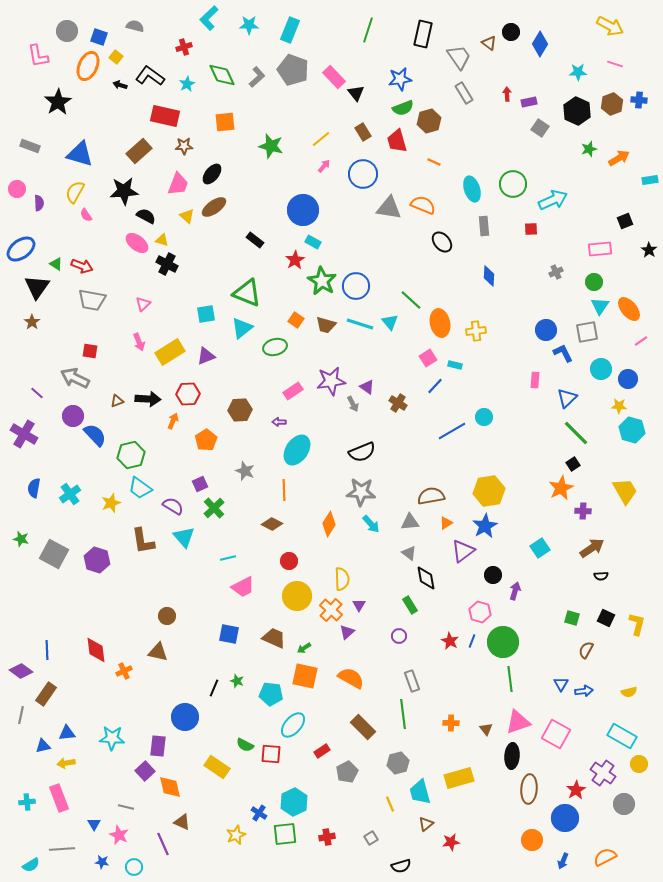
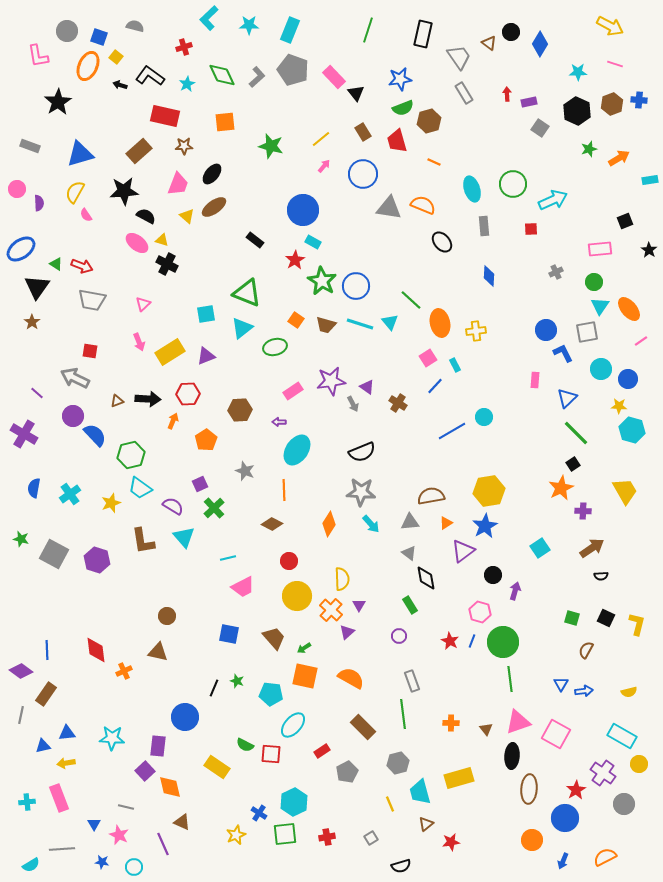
blue triangle at (80, 154): rotated 32 degrees counterclockwise
cyan rectangle at (455, 365): rotated 48 degrees clockwise
brown trapezoid at (274, 638): rotated 25 degrees clockwise
